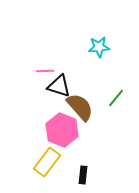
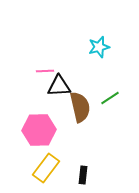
cyan star: rotated 10 degrees counterclockwise
black triangle: rotated 20 degrees counterclockwise
green line: moved 6 px left; rotated 18 degrees clockwise
brown semicircle: rotated 28 degrees clockwise
pink hexagon: moved 23 px left; rotated 24 degrees counterclockwise
yellow rectangle: moved 1 px left, 6 px down
